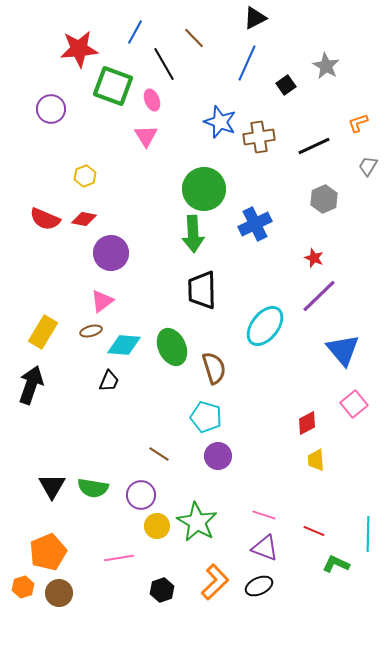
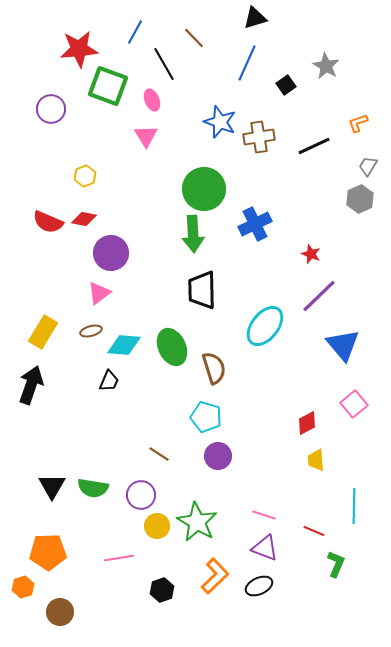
black triangle at (255, 18): rotated 10 degrees clockwise
green square at (113, 86): moved 5 px left
gray hexagon at (324, 199): moved 36 px right
red semicircle at (45, 219): moved 3 px right, 3 px down
red star at (314, 258): moved 3 px left, 4 px up
pink triangle at (102, 301): moved 3 px left, 8 px up
blue triangle at (343, 350): moved 5 px up
cyan line at (368, 534): moved 14 px left, 28 px up
orange pentagon at (48, 552): rotated 21 degrees clockwise
green L-shape at (336, 564): rotated 88 degrees clockwise
orange L-shape at (215, 582): moved 6 px up
brown circle at (59, 593): moved 1 px right, 19 px down
